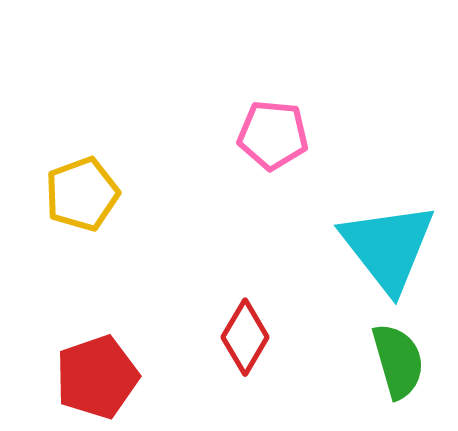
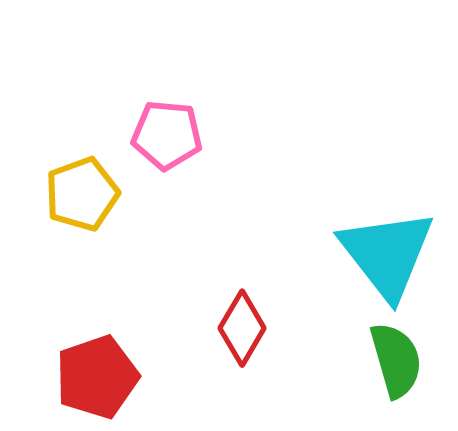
pink pentagon: moved 106 px left
cyan triangle: moved 1 px left, 7 px down
red diamond: moved 3 px left, 9 px up
green semicircle: moved 2 px left, 1 px up
